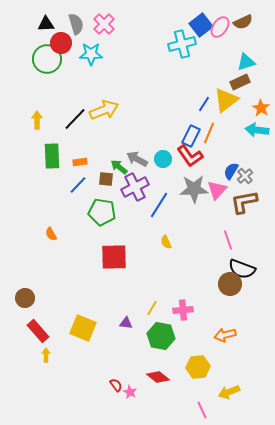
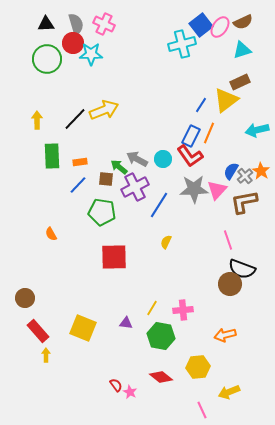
pink cross at (104, 24): rotated 20 degrees counterclockwise
red circle at (61, 43): moved 12 px right
cyan triangle at (246, 62): moved 4 px left, 12 px up
blue line at (204, 104): moved 3 px left, 1 px down
orange star at (261, 108): moved 63 px down
cyan arrow at (257, 130): rotated 20 degrees counterclockwise
yellow semicircle at (166, 242): rotated 48 degrees clockwise
red diamond at (158, 377): moved 3 px right
